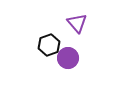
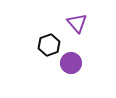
purple circle: moved 3 px right, 5 px down
